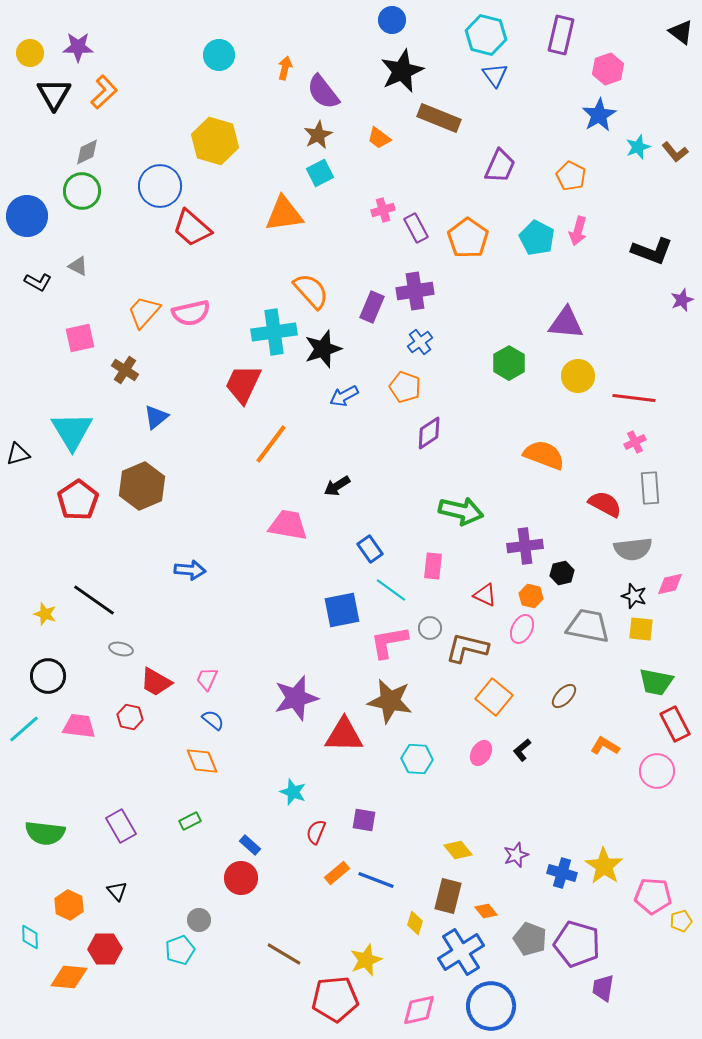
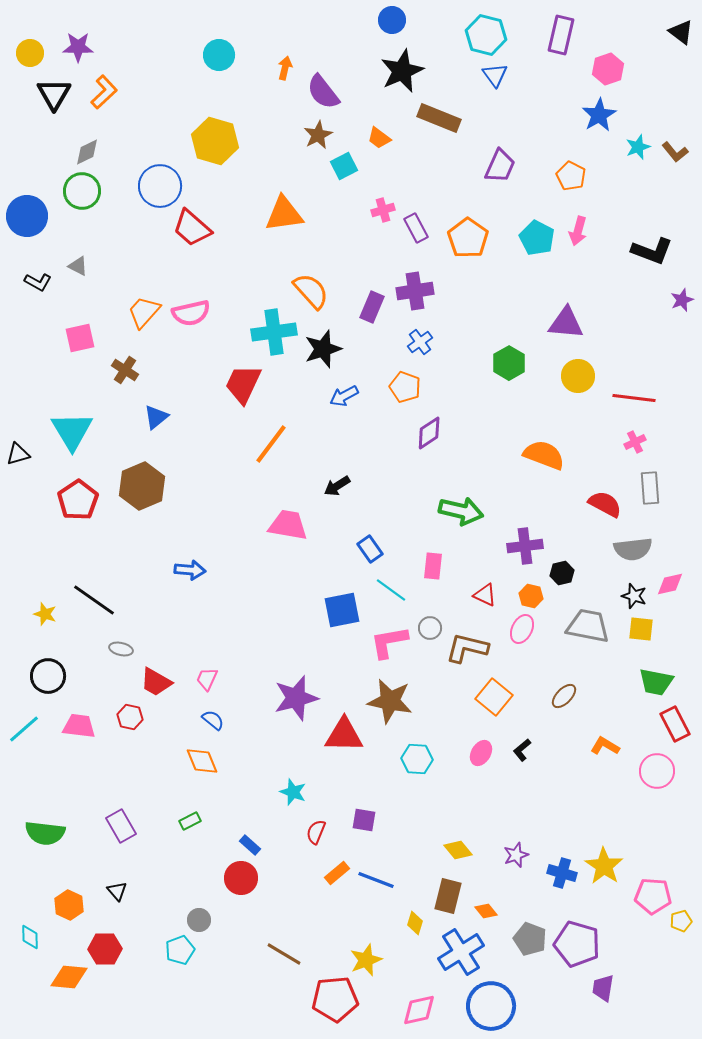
cyan square at (320, 173): moved 24 px right, 7 px up
